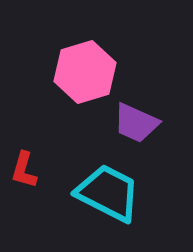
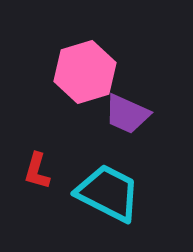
purple trapezoid: moved 9 px left, 9 px up
red L-shape: moved 13 px right, 1 px down
